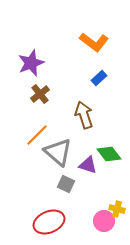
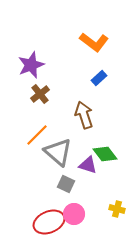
purple star: moved 2 px down
green diamond: moved 4 px left
pink circle: moved 30 px left, 7 px up
